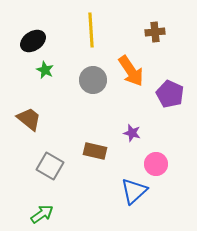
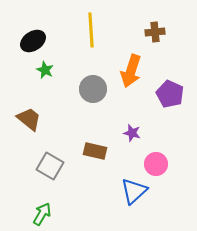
orange arrow: rotated 52 degrees clockwise
gray circle: moved 9 px down
green arrow: rotated 25 degrees counterclockwise
